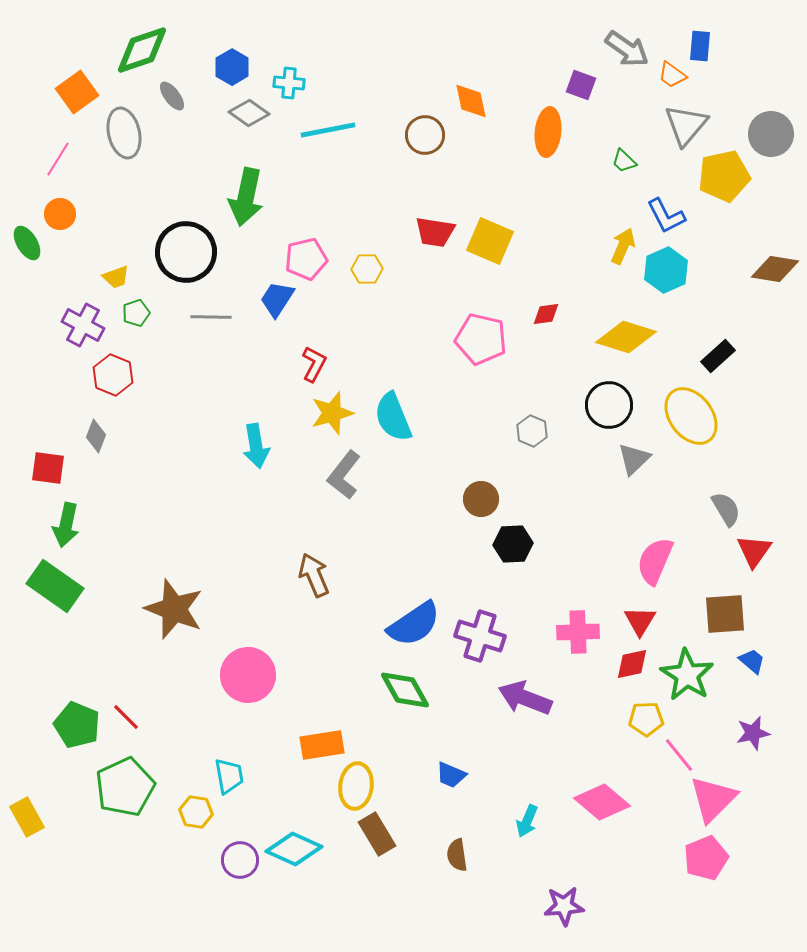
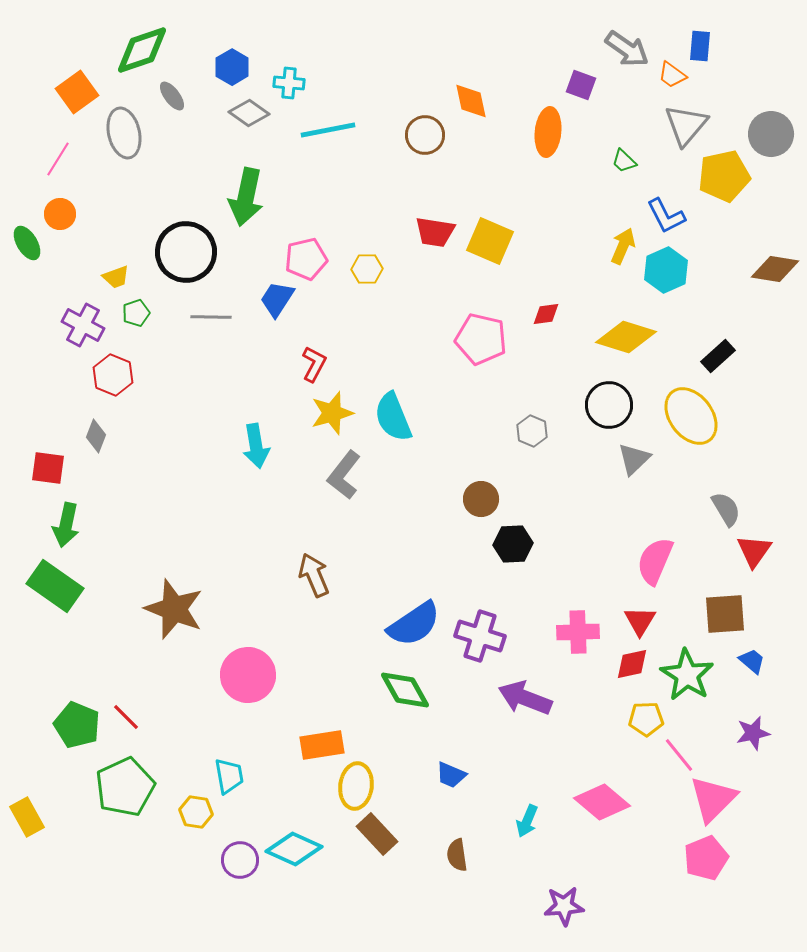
brown rectangle at (377, 834): rotated 12 degrees counterclockwise
